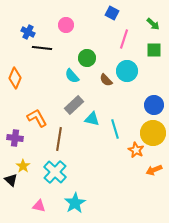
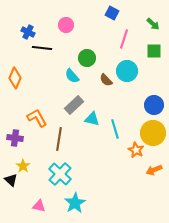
green square: moved 1 px down
cyan cross: moved 5 px right, 2 px down
